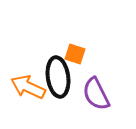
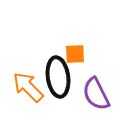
orange square: rotated 20 degrees counterclockwise
orange arrow: rotated 20 degrees clockwise
